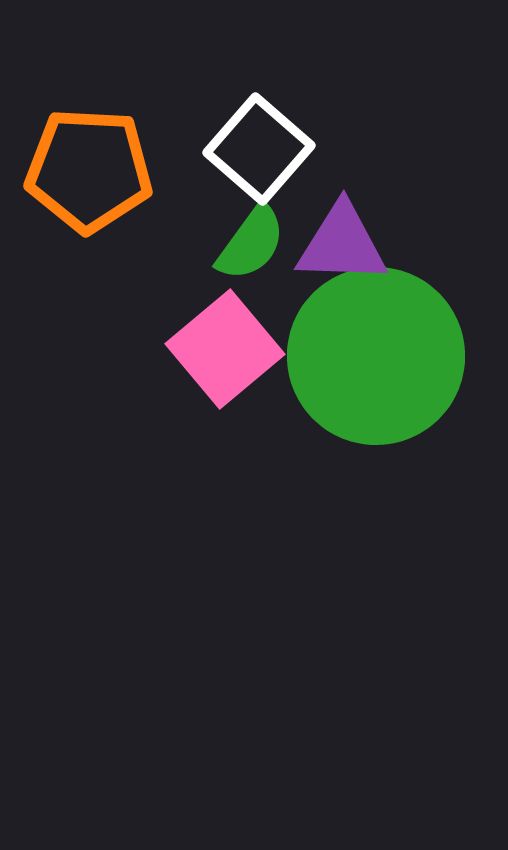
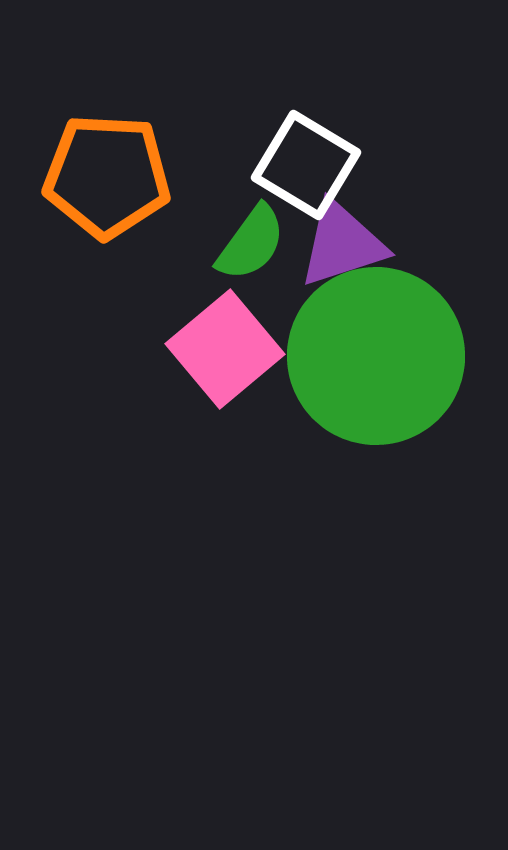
white square: moved 47 px right, 16 px down; rotated 10 degrees counterclockwise
orange pentagon: moved 18 px right, 6 px down
purple triangle: rotated 20 degrees counterclockwise
